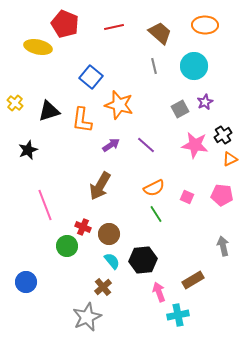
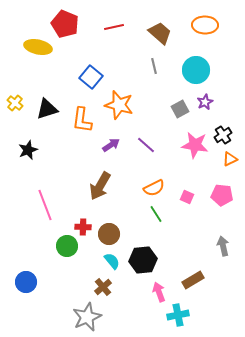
cyan circle: moved 2 px right, 4 px down
black triangle: moved 2 px left, 2 px up
red cross: rotated 21 degrees counterclockwise
